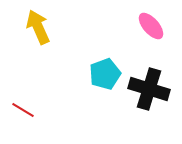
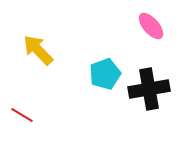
yellow arrow: moved 23 px down; rotated 20 degrees counterclockwise
black cross: rotated 27 degrees counterclockwise
red line: moved 1 px left, 5 px down
